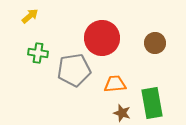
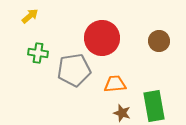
brown circle: moved 4 px right, 2 px up
green rectangle: moved 2 px right, 3 px down
